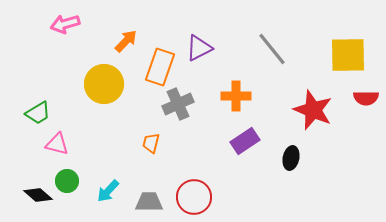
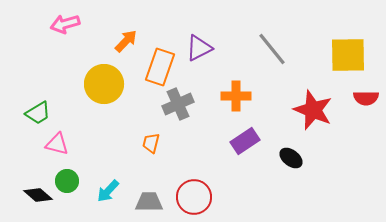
black ellipse: rotated 65 degrees counterclockwise
